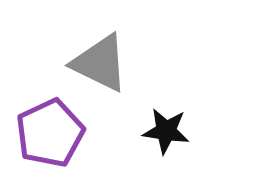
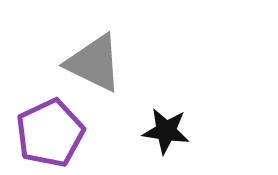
gray triangle: moved 6 px left
